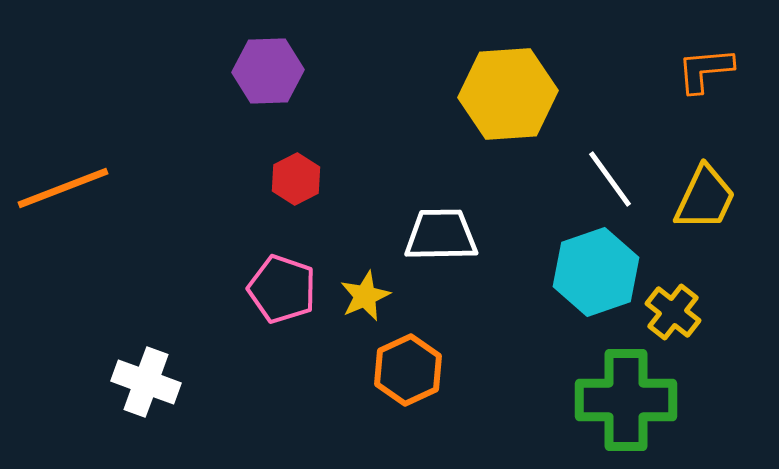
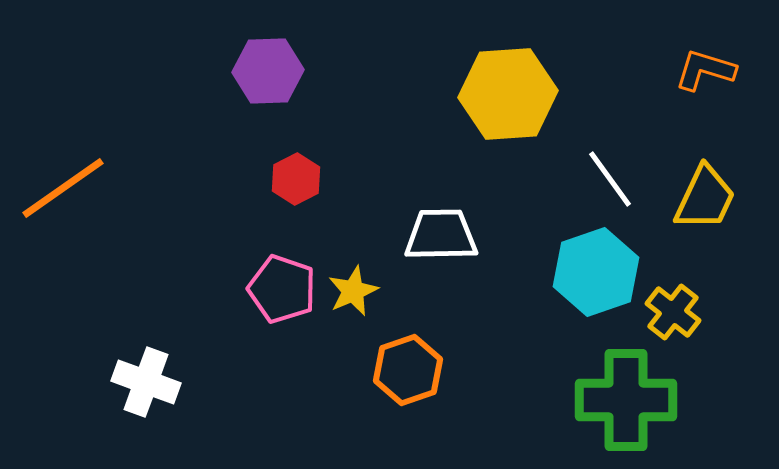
orange L-shape: rotated 22 degrees clockwise
orange line: rotated 14 degrees counterclockwise
yellow star: moved 12 px left, 5 px up
orange hexagon: rotated 6 degrees clockwise
